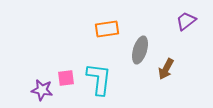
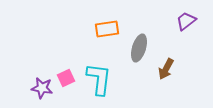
gray ellipse: moved 1 px left, 2 px up
pink square: rotated 18 degrees counterclockwise
purple star: moved 2 px up
